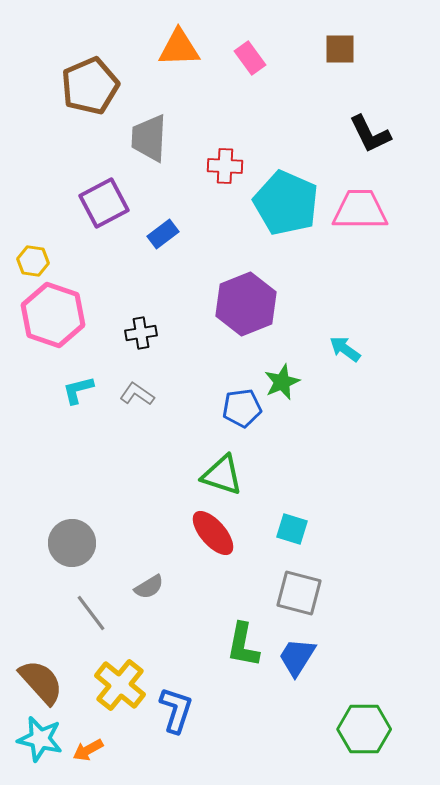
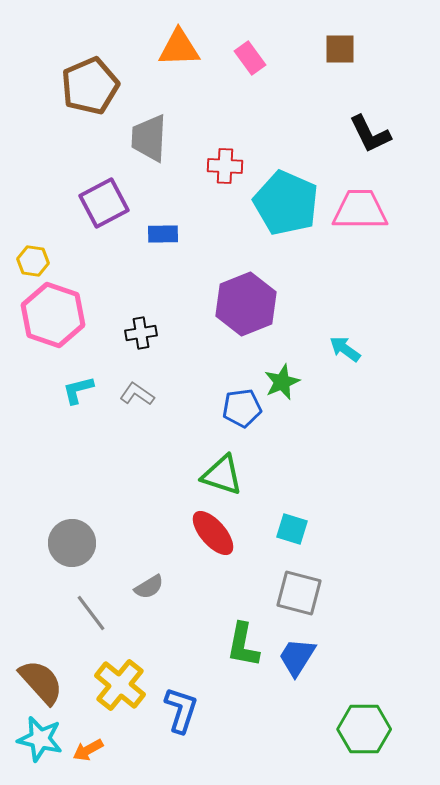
blue rectangle: rotated 36 degrees clockwise
blue L-shape: moved 5 px right
